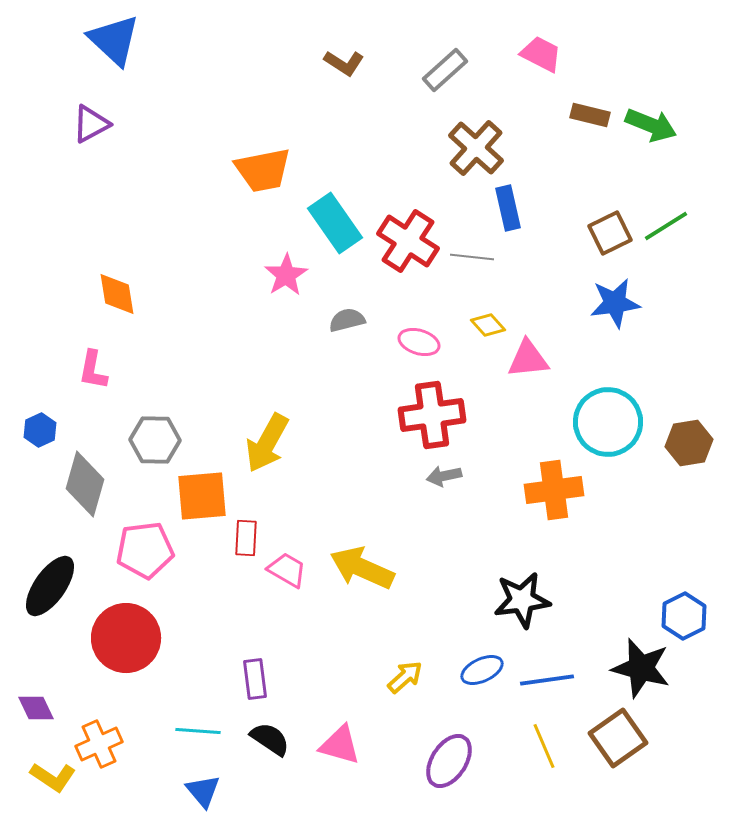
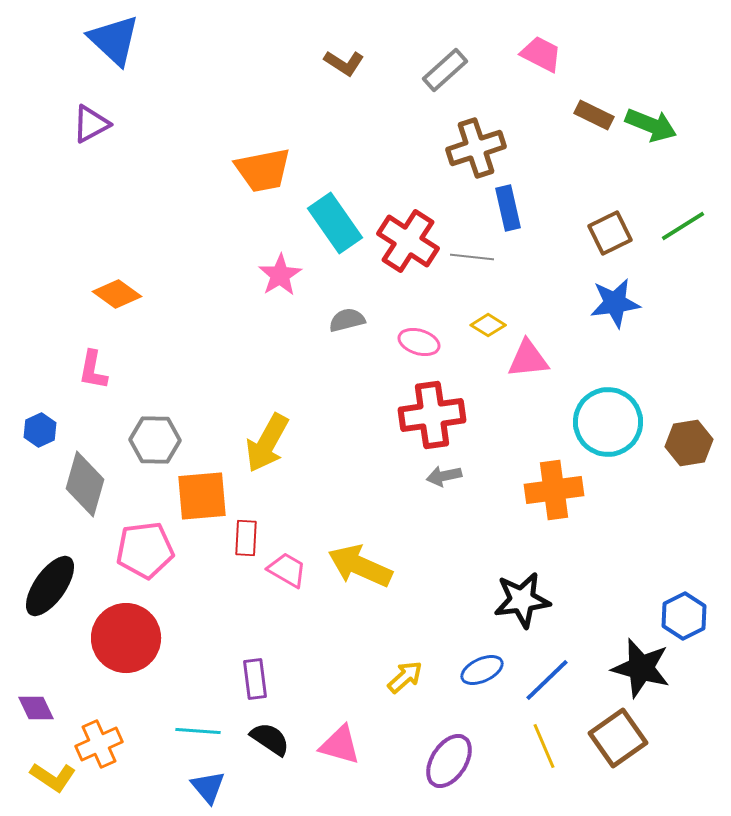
brown rectangle at (590, 115): moved 4 px right; rotated 12 degrees clockwise
brown cross at (476, 148): rotated 30 degrees clockwise
green line at (666, 226): moved 17 px right
pink star at (286, 275): moved 6 px left
orange diamond at (117, 294): rotated 45 degrees counterclockwise
yellow diamond at (488, 325): rotated 16 degrees counterclockwise
yellow arrow at (362, 568): moved 2 px left, 2 px up
blue line at (547, 680): rotated 36 degrees counterclockwise
blue triangle at (203, 791): moved 5 px right, 4 px up
